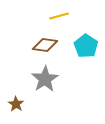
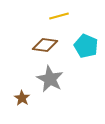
cyan pentagon: rotated 10 degrees counterclockwise
gray star: moved 5 px right; rotated 12 degrees counterclockwise
brown star: moved 6 px right, 6 px up
